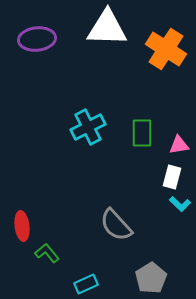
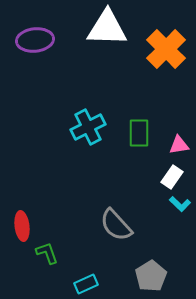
purple ellipse: moved 2 px left, 1 px down
orange cross: rotated 12 degrees clockwise
green rectangle: moved 3 px left
white rectangle: rotated 20 degrees clockwise
green L-shape: rotated 20 degrees clockwise
gray pentagon: moved 2 px up
